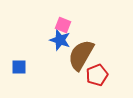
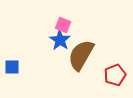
blue star: rotated 15 degrees clockwise
blue square: moved 7 px left
red pentagon: moved 18 px right
